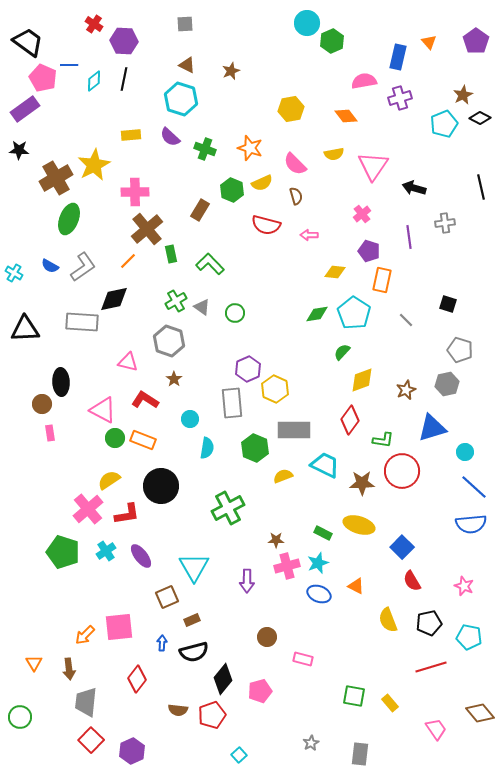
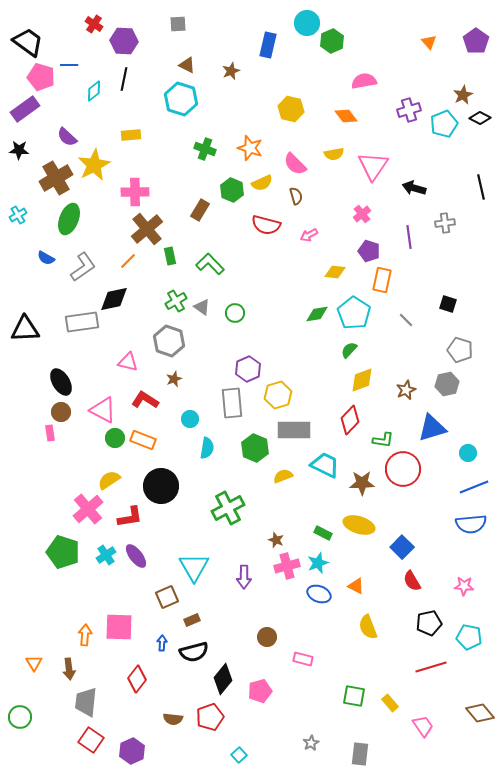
gray square at (185, 24): moved 7 px left
blue rectangle at (398, 57): moved 130 px left, 12 px up
pink pentagon at (43, 78): moved 2 px left, 1 px up; rotated 8 degrees counterclockwise
cyan diamond at (94, 81): moved 10 px down
purple cross at (400, 98): moved 9 px right, 12 px down
yellow hexagon at (291, 109): rotated 25 degrees clockwise
purple semicircle at (170, 137): moved 103 px left
pink arrow at (309, 235): rotated 30 degrees counterclockwise
green rectangle at (171, 254): moved 1 px left, 2 px down
blue semicircle at (50, 266): moved 4 px left, 8 px up
cyan cross at (14, 273): moved 4 px right, 58 px up; rotated 30 degrees clockwise
gray rectangle at (82, 322): rotated 12 degrees counterclockwise
green semicircle at (342, 352): moved 7 px right, 2 px up
brown star at (174, 379): rotated 14 degrees clockwise
black ellipse at (61, 382): rotated 28 degrees counterclockwise
yellow hexagon at (275, 389): moved 3 px right, 6 px down; rotated 20 degrees clockwise
brown circle at (42, 404): moved 19 px right, 8 px down
red diamond at (350, 420): rotated 8 degrees clockwise
cyan circle at (465, 452): moved 3 px right, 1 px down
red circle at (402, 471): moved 1 px right, 2 px up
blue line at (474, 487): rotated 64 degrees counterclockwise
red L-shape at (127, 514): moved 3 px right, 3 px down
brown star at (276, 540): rotated 21 degrees clockwise
cyan cross at (106, 551): moved 4 px down
purple ellipse at (141, 556): moved 5 px left
purple arrow at (247, 581): moved 3 px left, 4 px up
pink star at (464, 586): rotated 18 degrees counterclockwise
yellow semicircle at (388, 620): moved 20 px left, 7 px down
pink square at (119, 627): rotated 8 degrees clockwise
orange arrow at (85, 635): rotated 140 degrees clockwise
brown semicircle at (178, 710): moved 5 px left, 9 px down
red pentagon at (212, 715): moved 2 px left, 2 px down
pink trapezoid at (436, 729): moved 13 px left, 3 px up
red square at (91, 740): rotated 10 degrees counterclockwise
